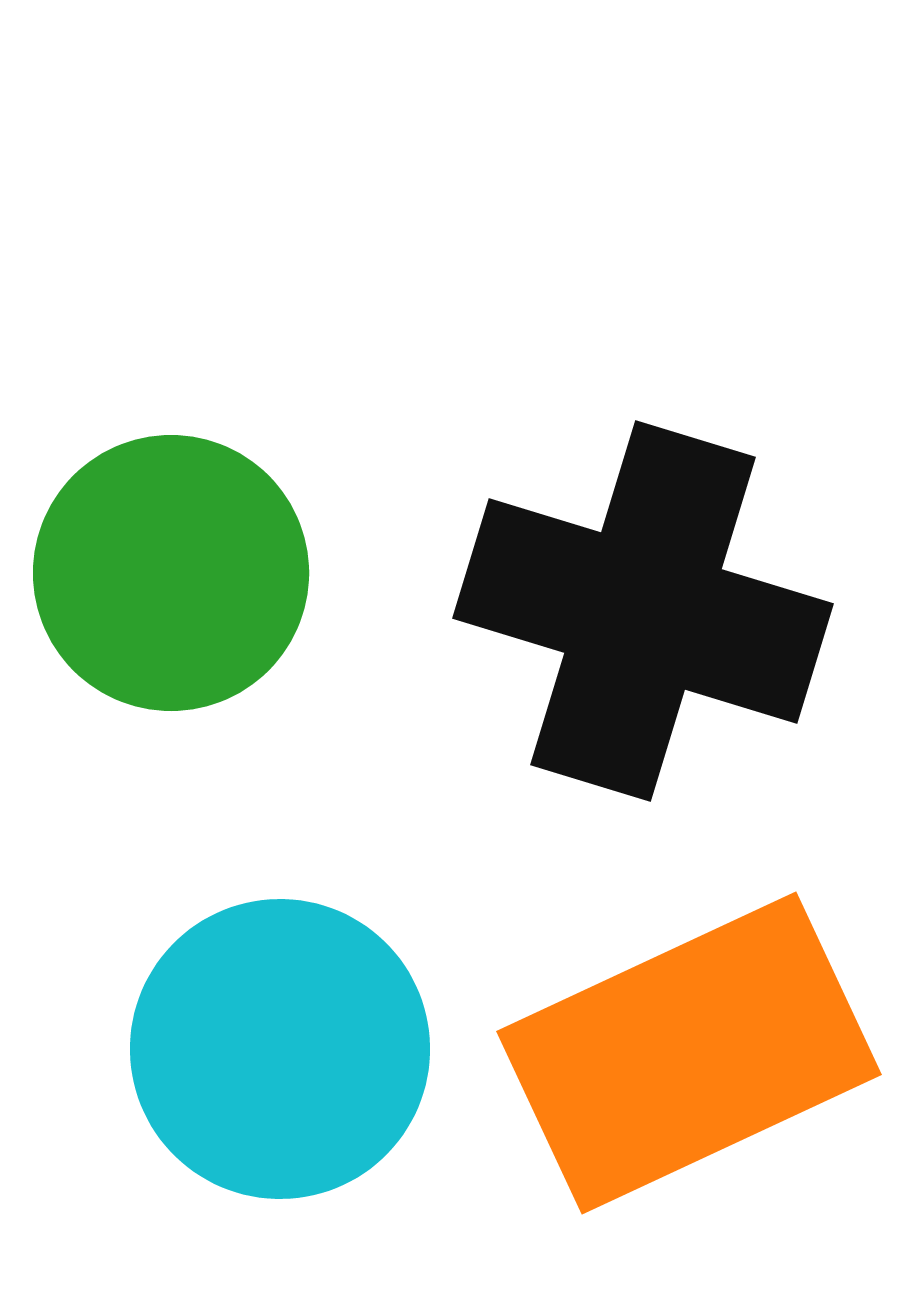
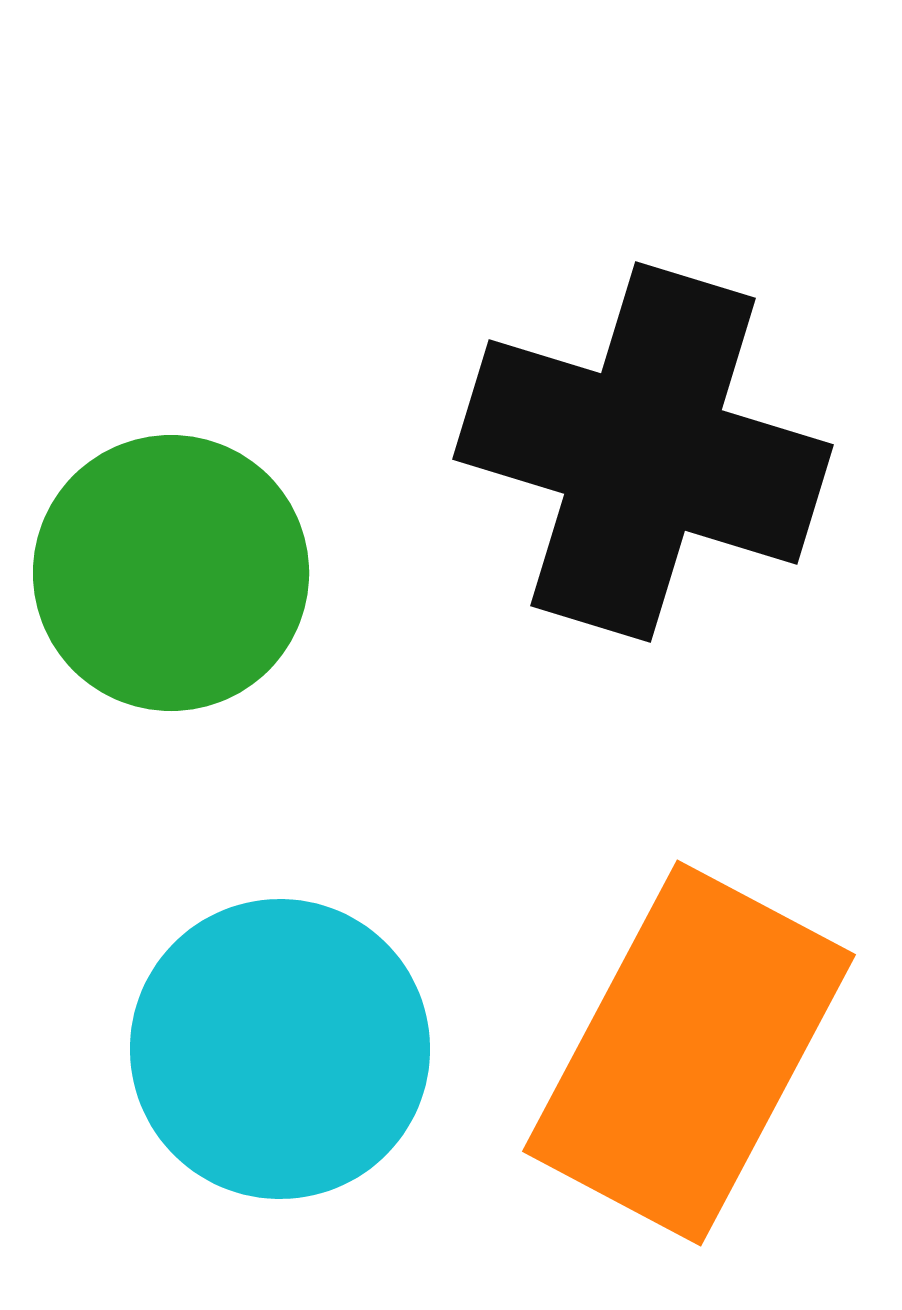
black cross: moved 159 px up
orange rectangle: rotated 37 degrees counterclockwise
